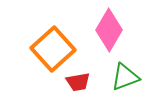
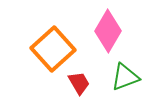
pink diamond: moved 1 px left, 1 px down
red trapezoid: moved 1 px right, 1 px down; rotated 110 degrees counterclockwise
